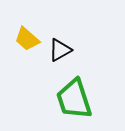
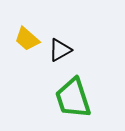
green trapezoid: moved 1 px left, 1 px up
